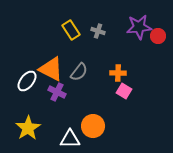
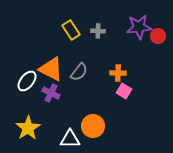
gray cross: rotated 16 degrees counterclockwise
purple cross: moved 6 px left, 1 px down
